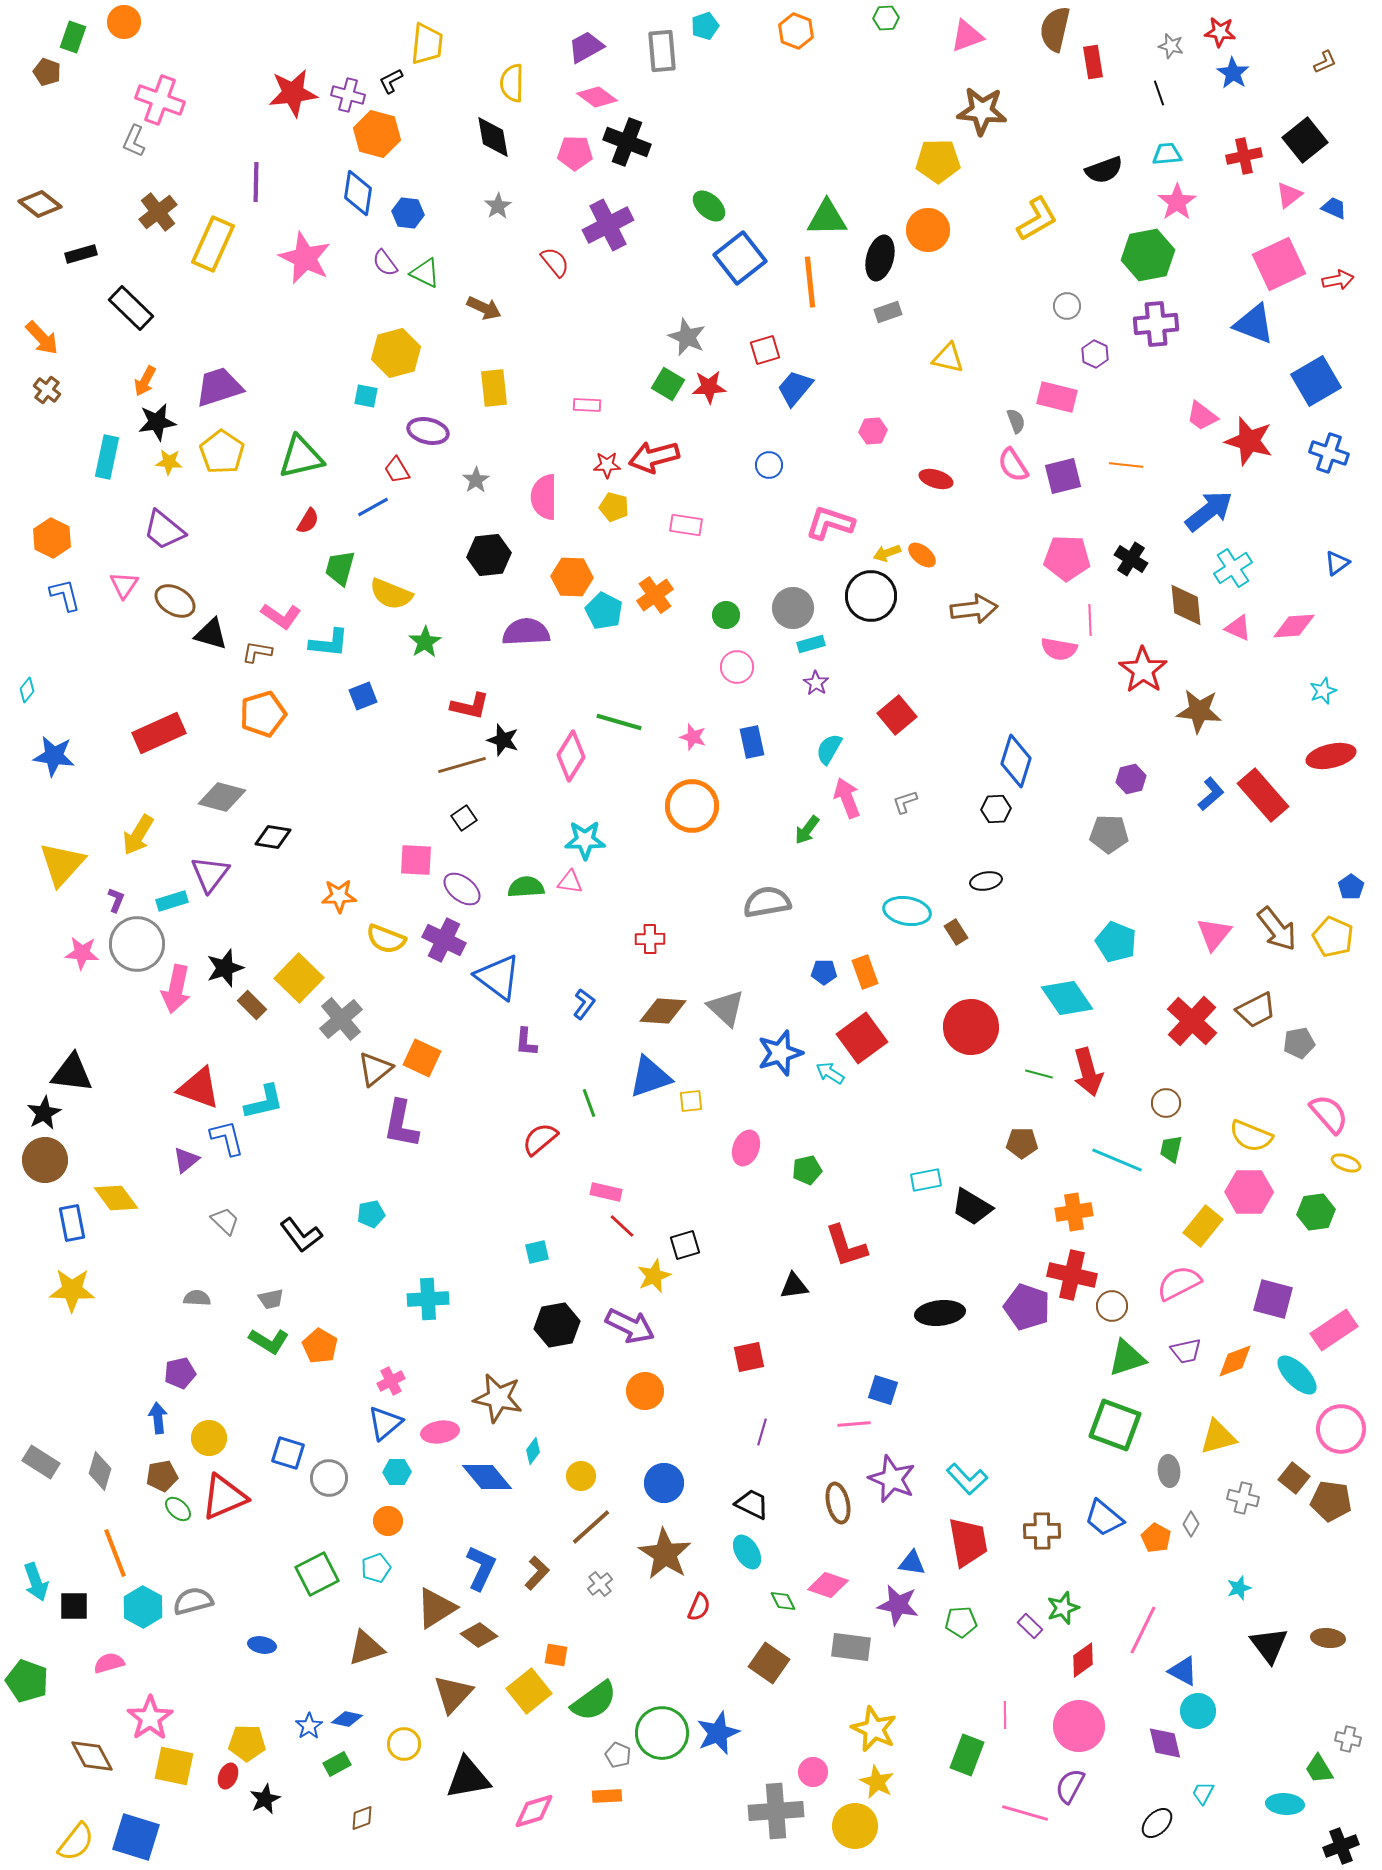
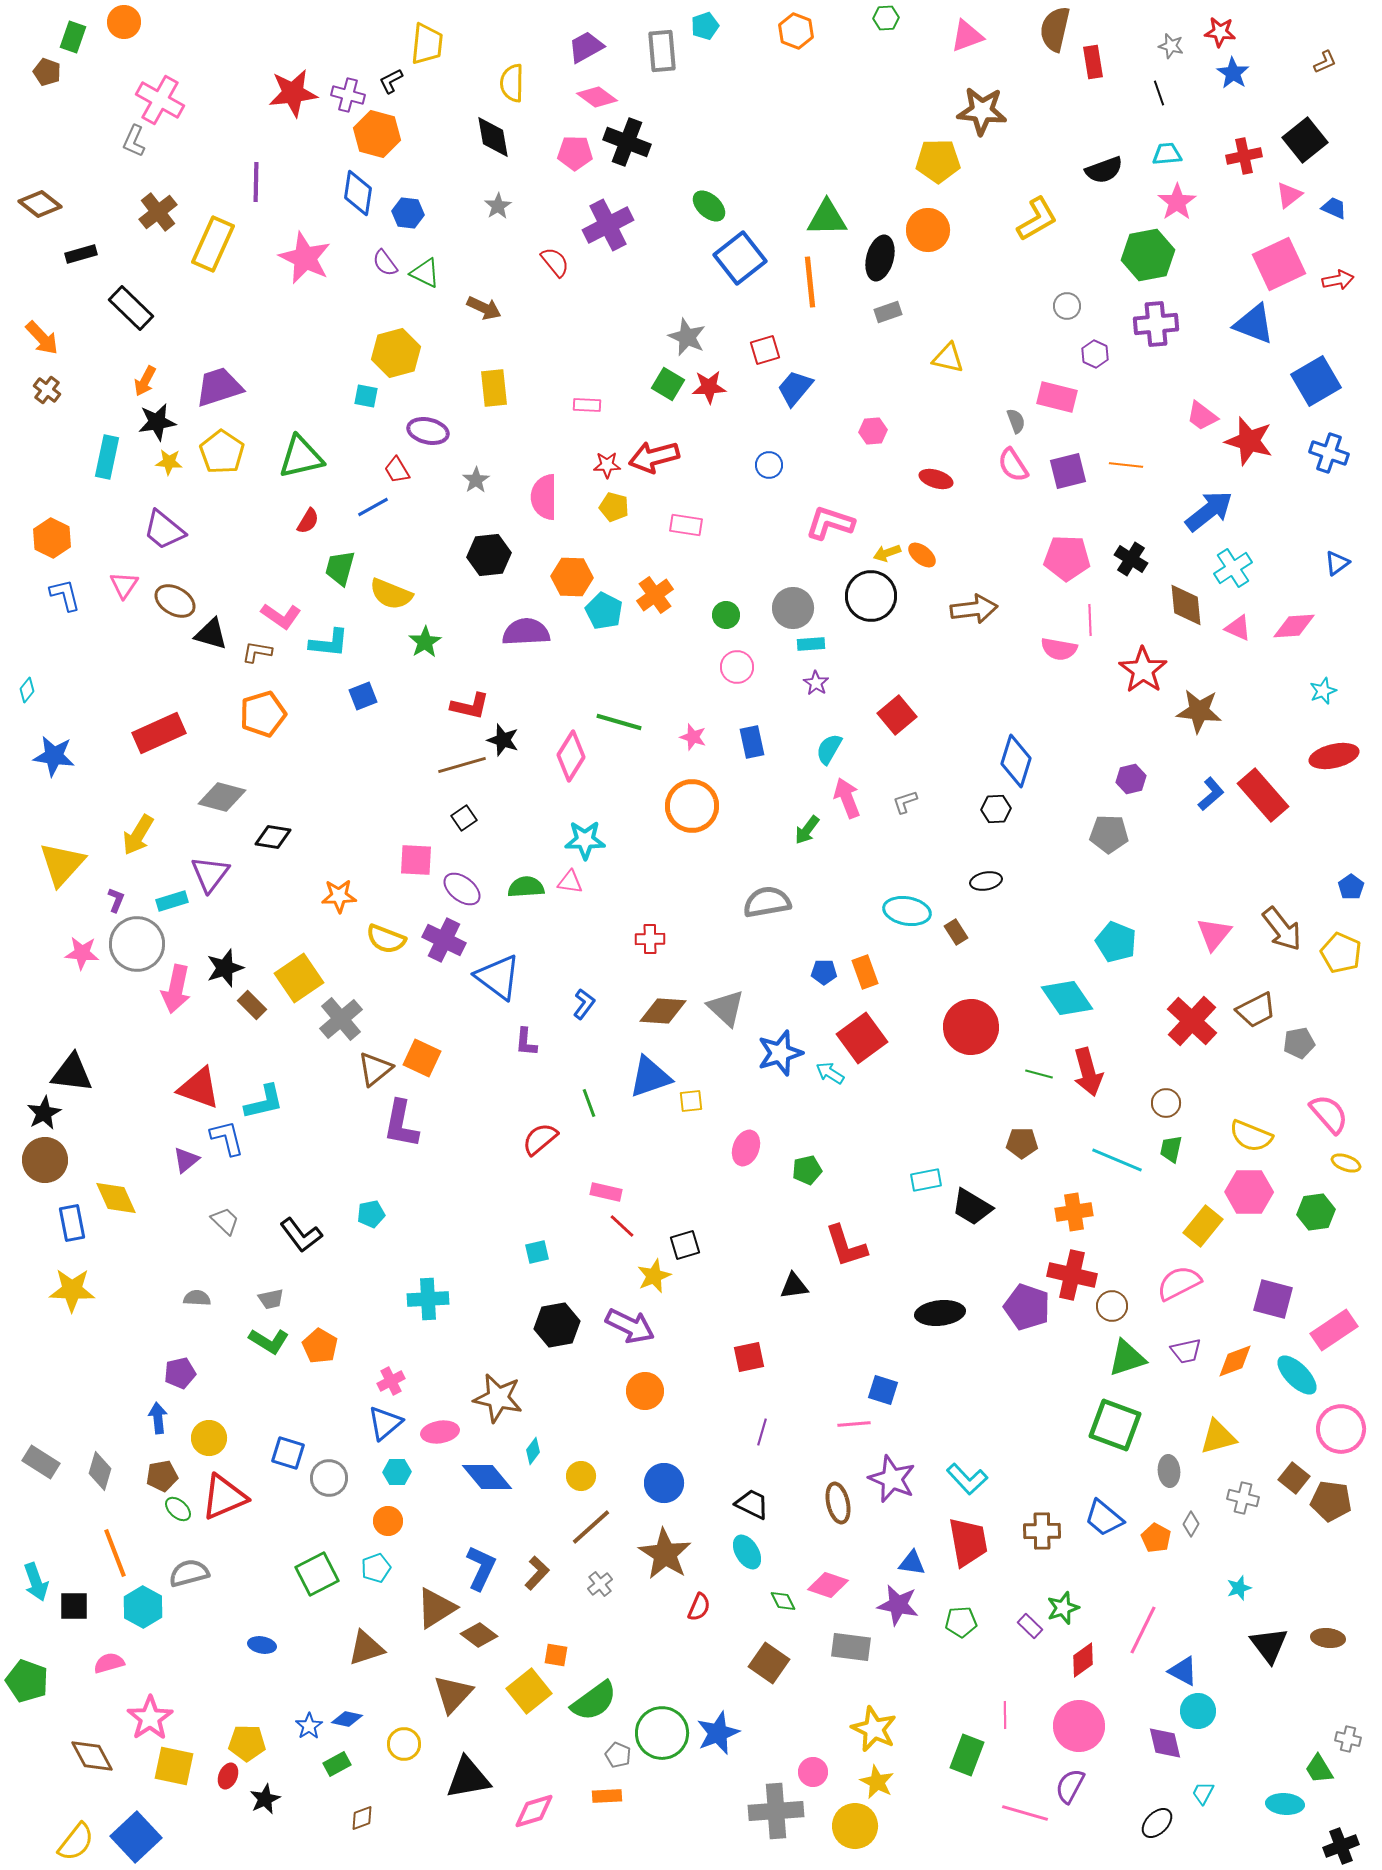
pink cross at (160, 100): rotated 9 degrees clockwise
purple square at (1063, 476): moved 5 px right, 5 px up
cyan rectangle at (811, 644): rotated 12 degrees clockwise
red ellipse at (1331, 756): moved 3 px right
brown arrow at (1277, 929): moved 5 px right
yellow pentagon at (1333, 937): moved 8 px right, 16 px down
yellow square at (299, 978): rotated 12 degrees clockwise
yellow diamond at (116, 1198): rotated 12 degrees clockwise
gray semicircle at (193, 1601): moved 4 px left, 28 px up
blue square at (136, 1837): rotated 30 degrees clockwise
